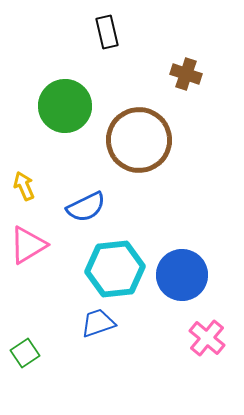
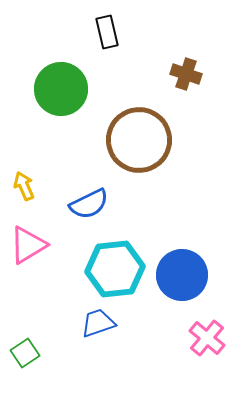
green circle: moved 4 px left, 17 px up
blue semicircle: moved 3 px right, 3 px up
